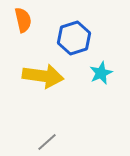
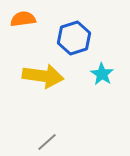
orange semicircle: moved 1 px up; rotated 85 degrees counterclockwise
cyan star: moved 1 px right, 1 px down; rotated 15 degrees counterclockwise
